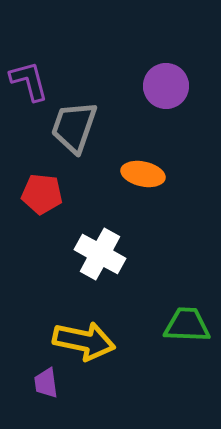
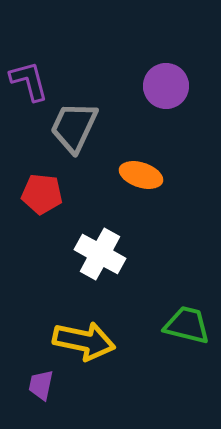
gray trapezoid: rotated 6 degrees clockwise
orange ellipse: moved 2 px left, 1 px down; rotated 6 degrees clockwise
green trapezoid: rotated 12 degrees clockwise
purple trapezoid: moved 5 px left, 2 px down; rotated 20 degrees clockwise
